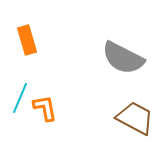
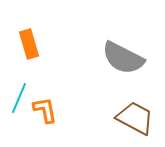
orange rectangle: moved 2 px right, 4 px down
cyan line: moved 1 px left
orange L-shape: moved 2 px down
